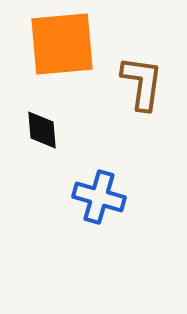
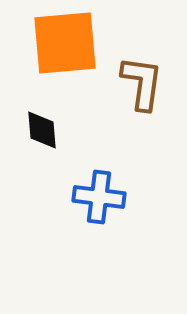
orange square: moved 3 px right, 1 px up
blue cross: rotated 9 degrees counterclockwise
